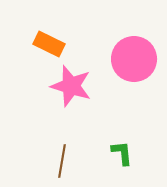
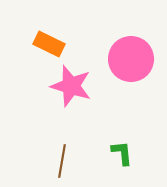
pink circle: moved 3 px left
